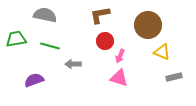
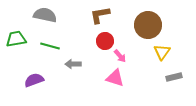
yellow triangle: rotated 42 degrees clockwise
pink arrow: rotated 64 degrees counterclockwise
pink triangle: moved 4 px left
